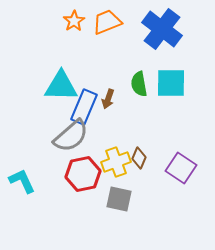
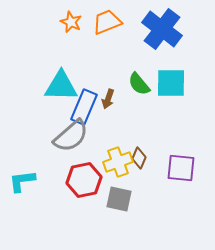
orange star: moved 3 px left, 1 px down; rotated 15 degrees counterclockwise
green semicircle: rotated 30 degrees counterclockwise
yellow cross: moved 2 px right
purple square: rotated 28 degrees counterclockwise
red hexagon: moved 1 px right, 6 px down
cyan L-shape: rotated 72 degrees counterclockwise
